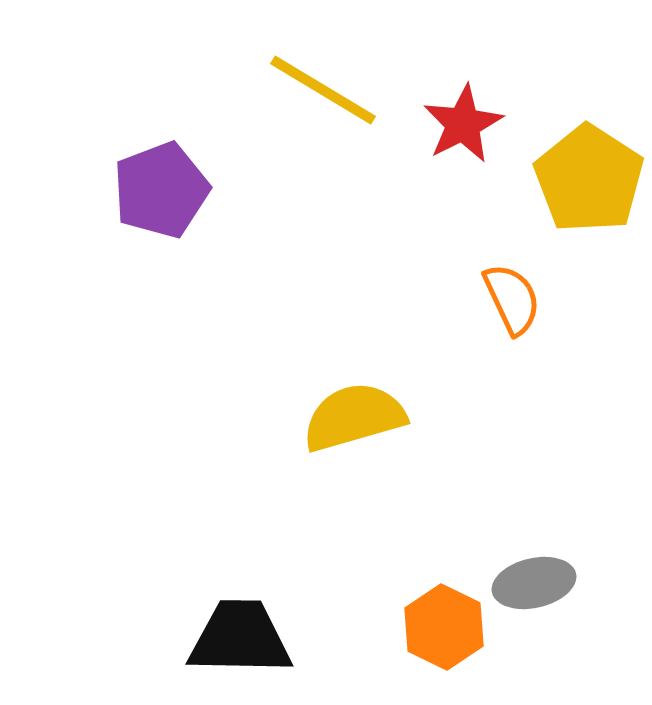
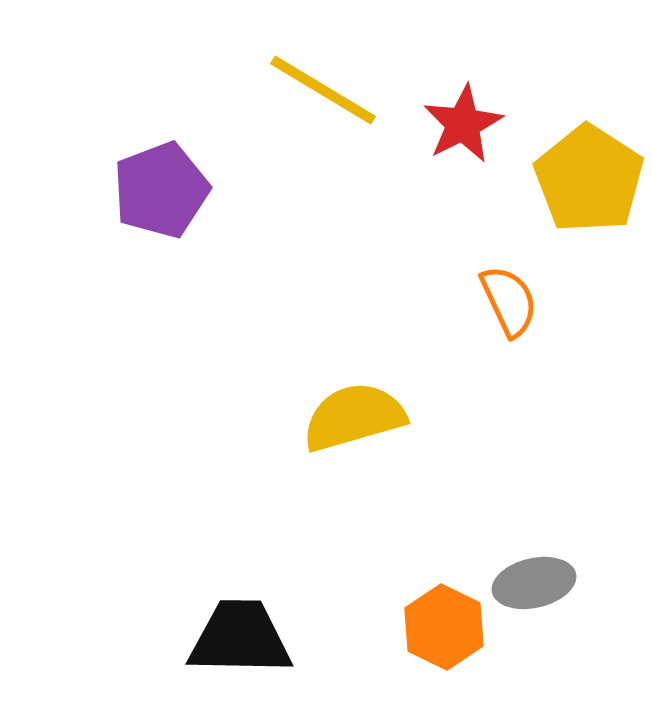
orange semicircle: moved 3 px left, 2 px down
